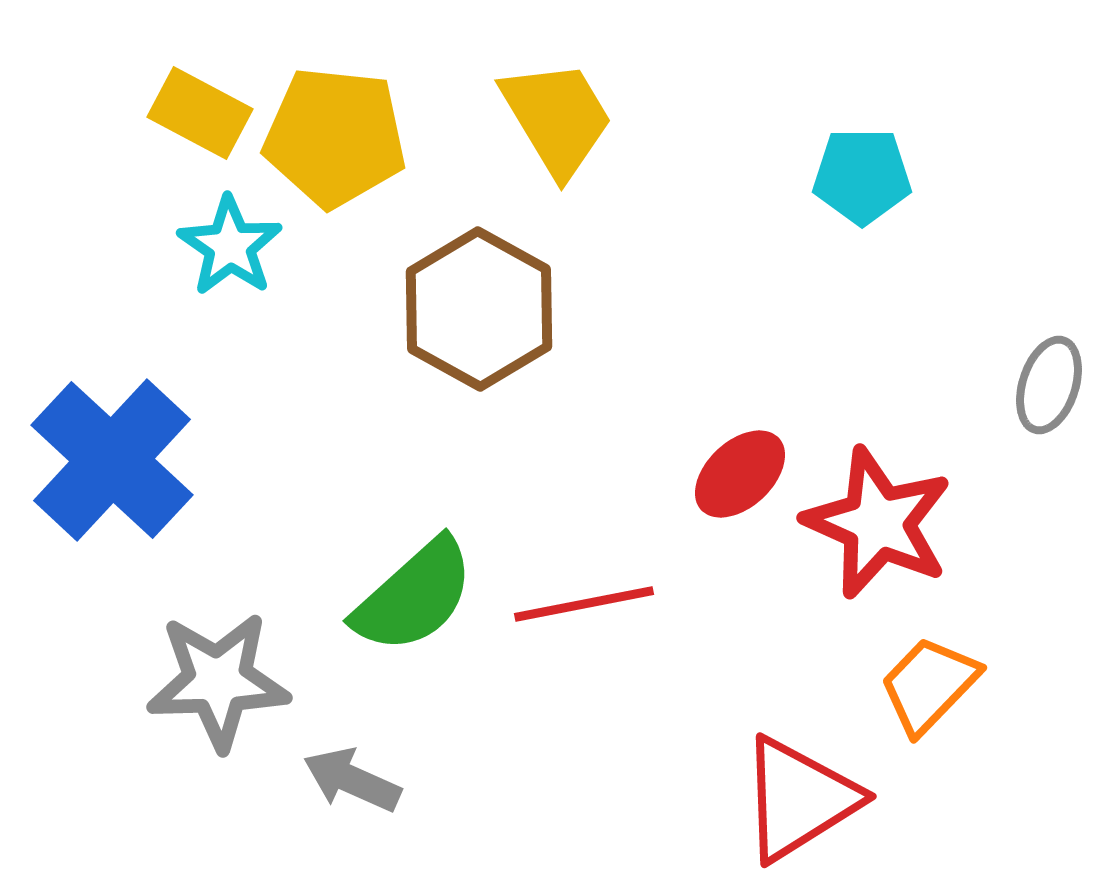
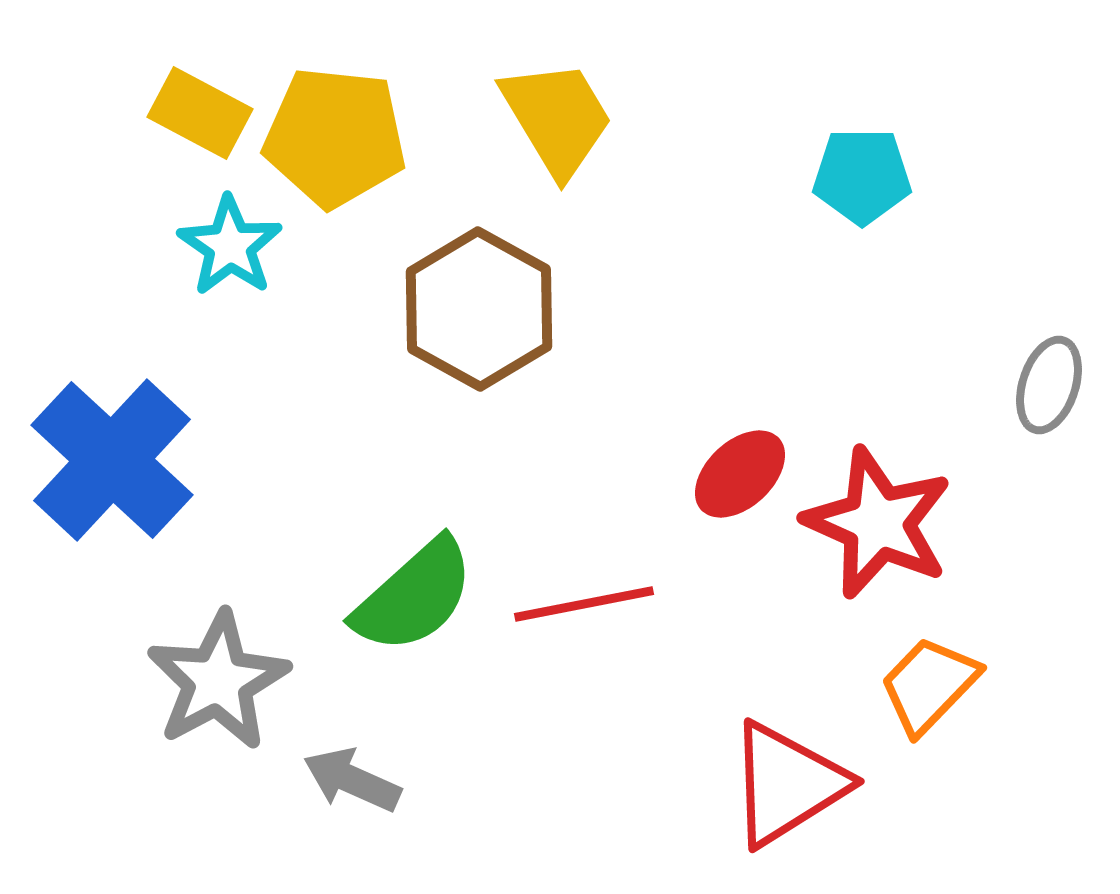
gray star: rotated 26 degrees counterclockwise
red triangle: moved 12 px left, 15 px up
